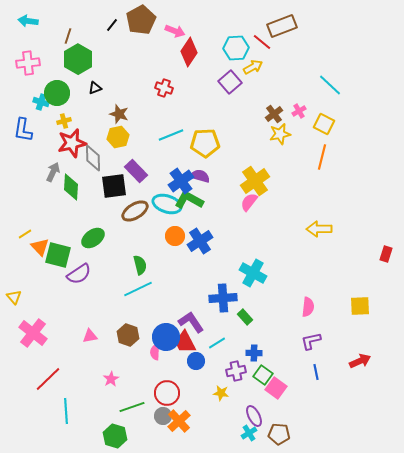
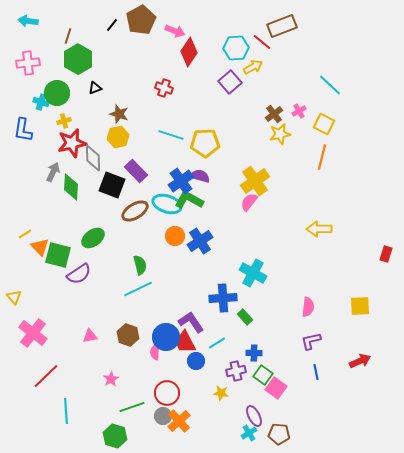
cyan line at (171, 135): rotated 40 degrees clockwise
black square at (114, 186): moved 2 px left, 1 px up; rotated 28 degrees clockwise
red line at (48, 379): moved 2 px left, 3 px up
